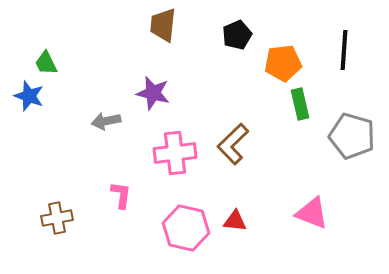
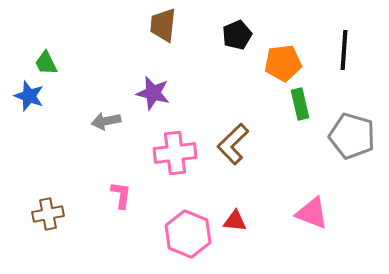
brown cross: moved 9 px left, 4 px up
pink hexagon: moved 2 px right, 6 px down; rotated 9 degrees clockwise
